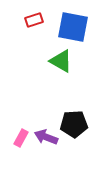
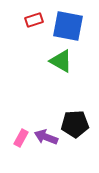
blue square: moved 5 px left, 1 px up
black pentagon: moved 1 px right
